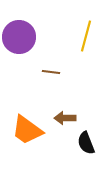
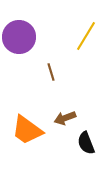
yellow line: rotated 16 degrees clockwise
brown line: rotated 66 degrees clockwise
brown arrow: rotated 20 degrees counterclockwise
